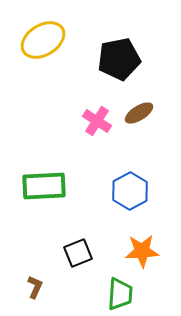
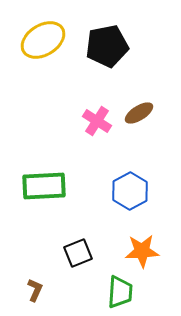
black pentagon: moved 12 px left, 13 px up
brown L-shape: moved 3 px down
green trapezoid: moved 2 px up
